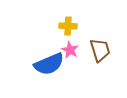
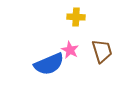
yellow cross: moved 8 px right, 9 px up
brown trapezoid: moved 2 px right, 1 px down
